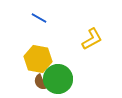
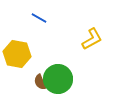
yellow hexagon: moved 21 px left, 5 px up
